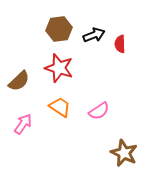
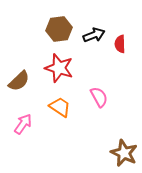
pink semicircle: moved 14 px up; rotated 85 degrees counterclockwise
